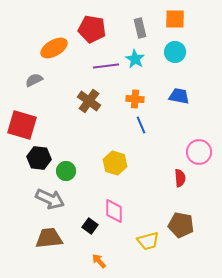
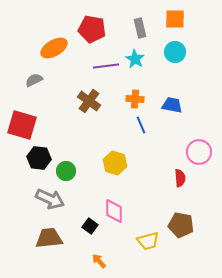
blue trapezoid: moved 7 px left, 9 px down
